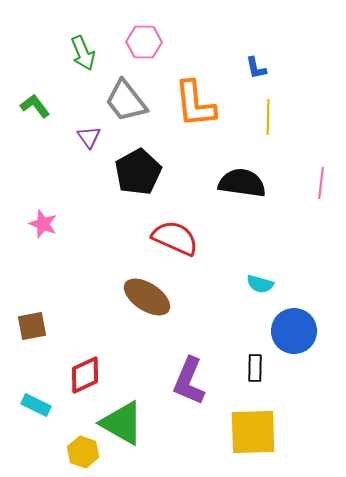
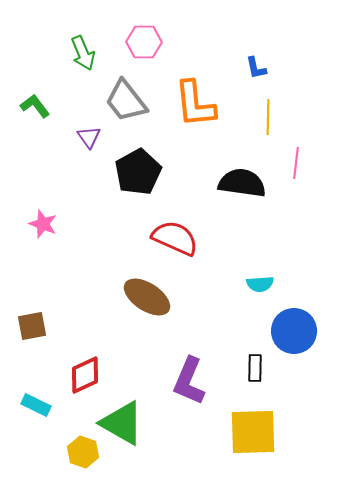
pink line: moved 25 px left, 20 px up
cyan semicircle: rotated 20 degrees counterclockwise
